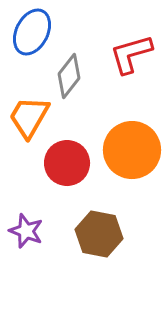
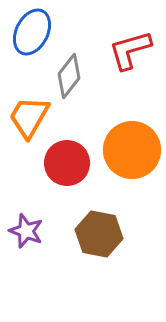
red L-shape: moved 1 px left, 4 px up
